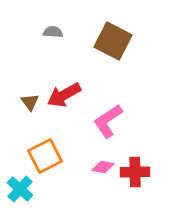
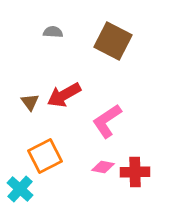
pink L-shape: moved 1 px left
